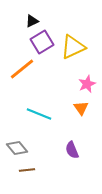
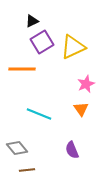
orange line: rotated 40 degrees clockwise
pink star: moved 1 px left
orange triangle: moved 1 px down
